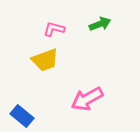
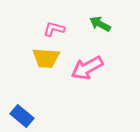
green arrow: rotated 130 degrees counterclockwise
yellow trapezoid: moved 1 px right, 2 px up; rotated 24 degrees clockwise
pink arrow: moved 31 px up
